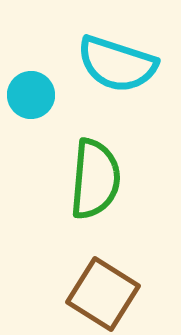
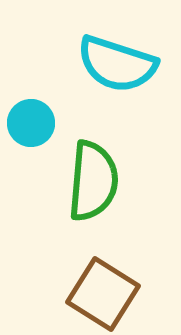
cyan circle: moved 28 px down
green semicircle: moved 2 px left, 2 px down
